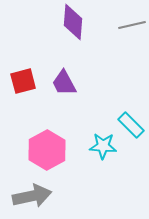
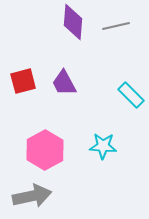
gray line: moved 16 px left, 1 px down
cyan rectangle: moved 30 px up
pink hexagon: moved 2 px left
